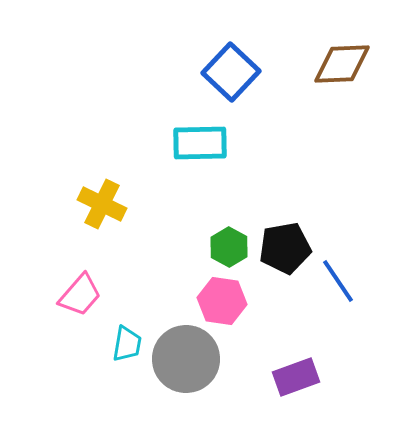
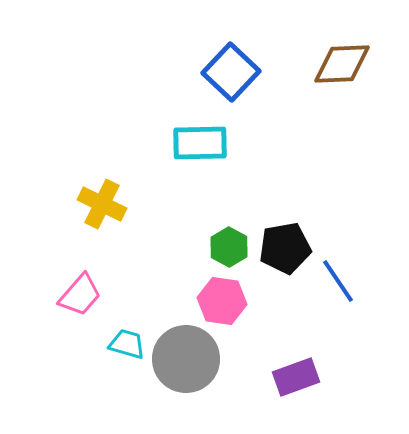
cyan trapezoid: rotated 84 degrees counterclockwise
